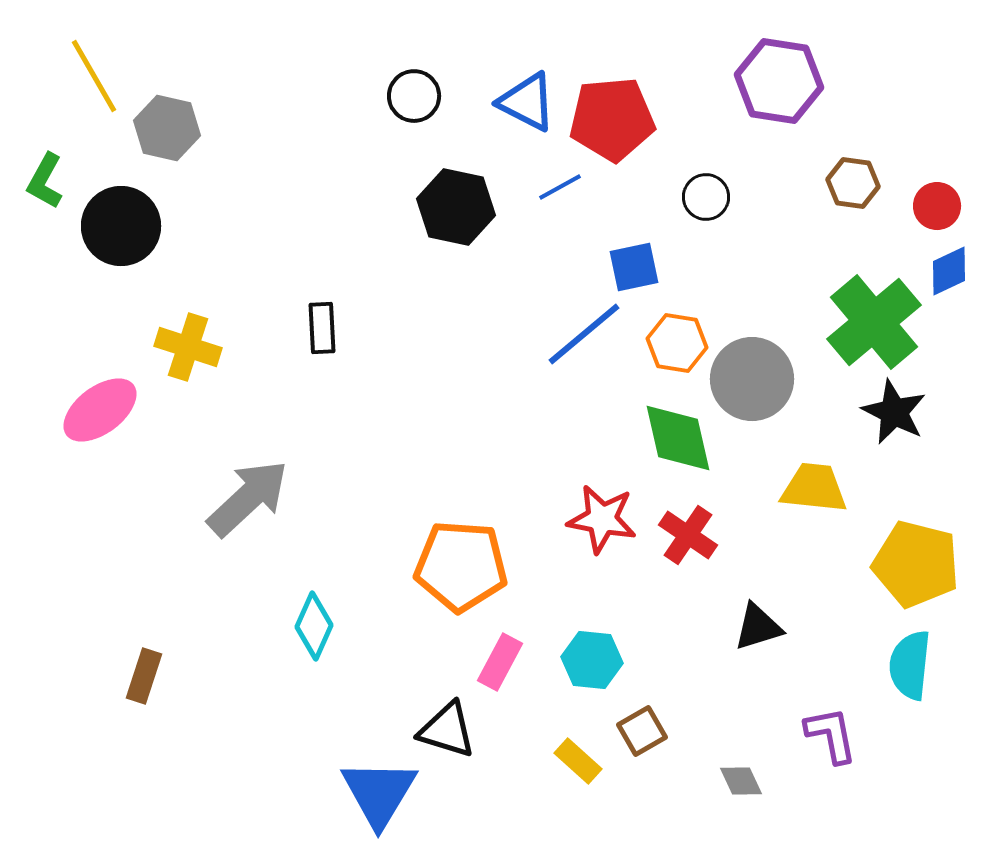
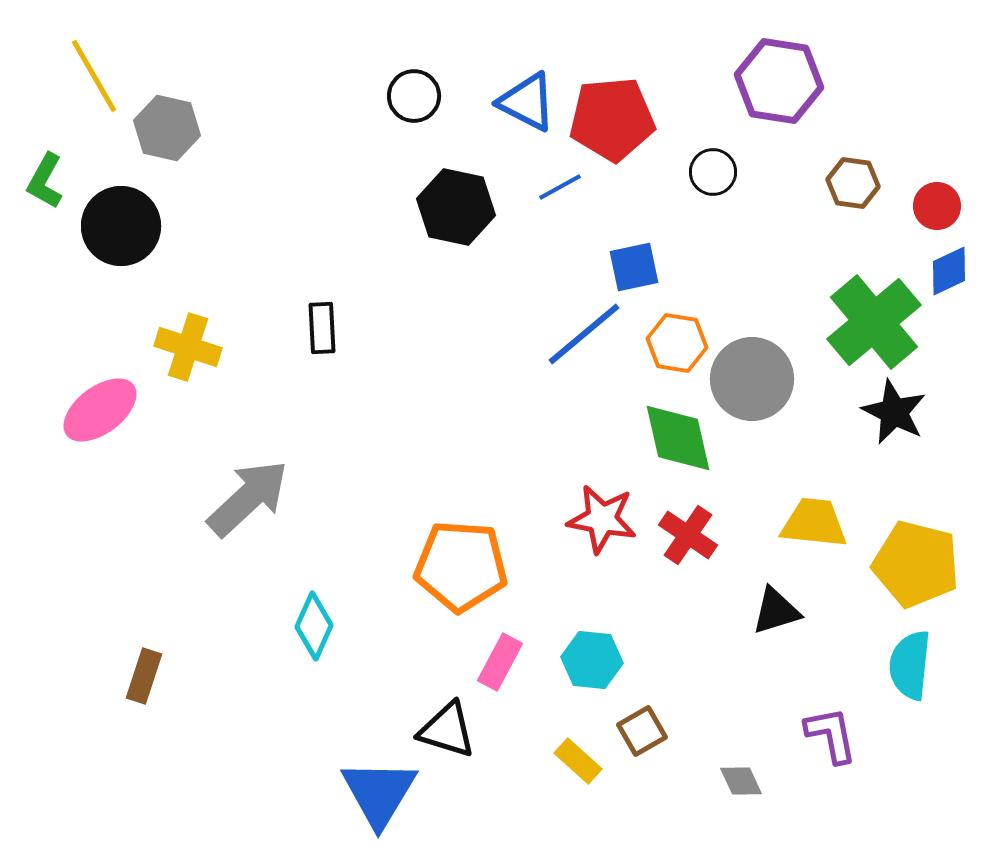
black circle at (706, 197): moved 7 px right, 25 px up
yellow trapezoid at (814, 488): moved 35 px down
black triangle at (758, 627): moved 18 px right, 16 px up
